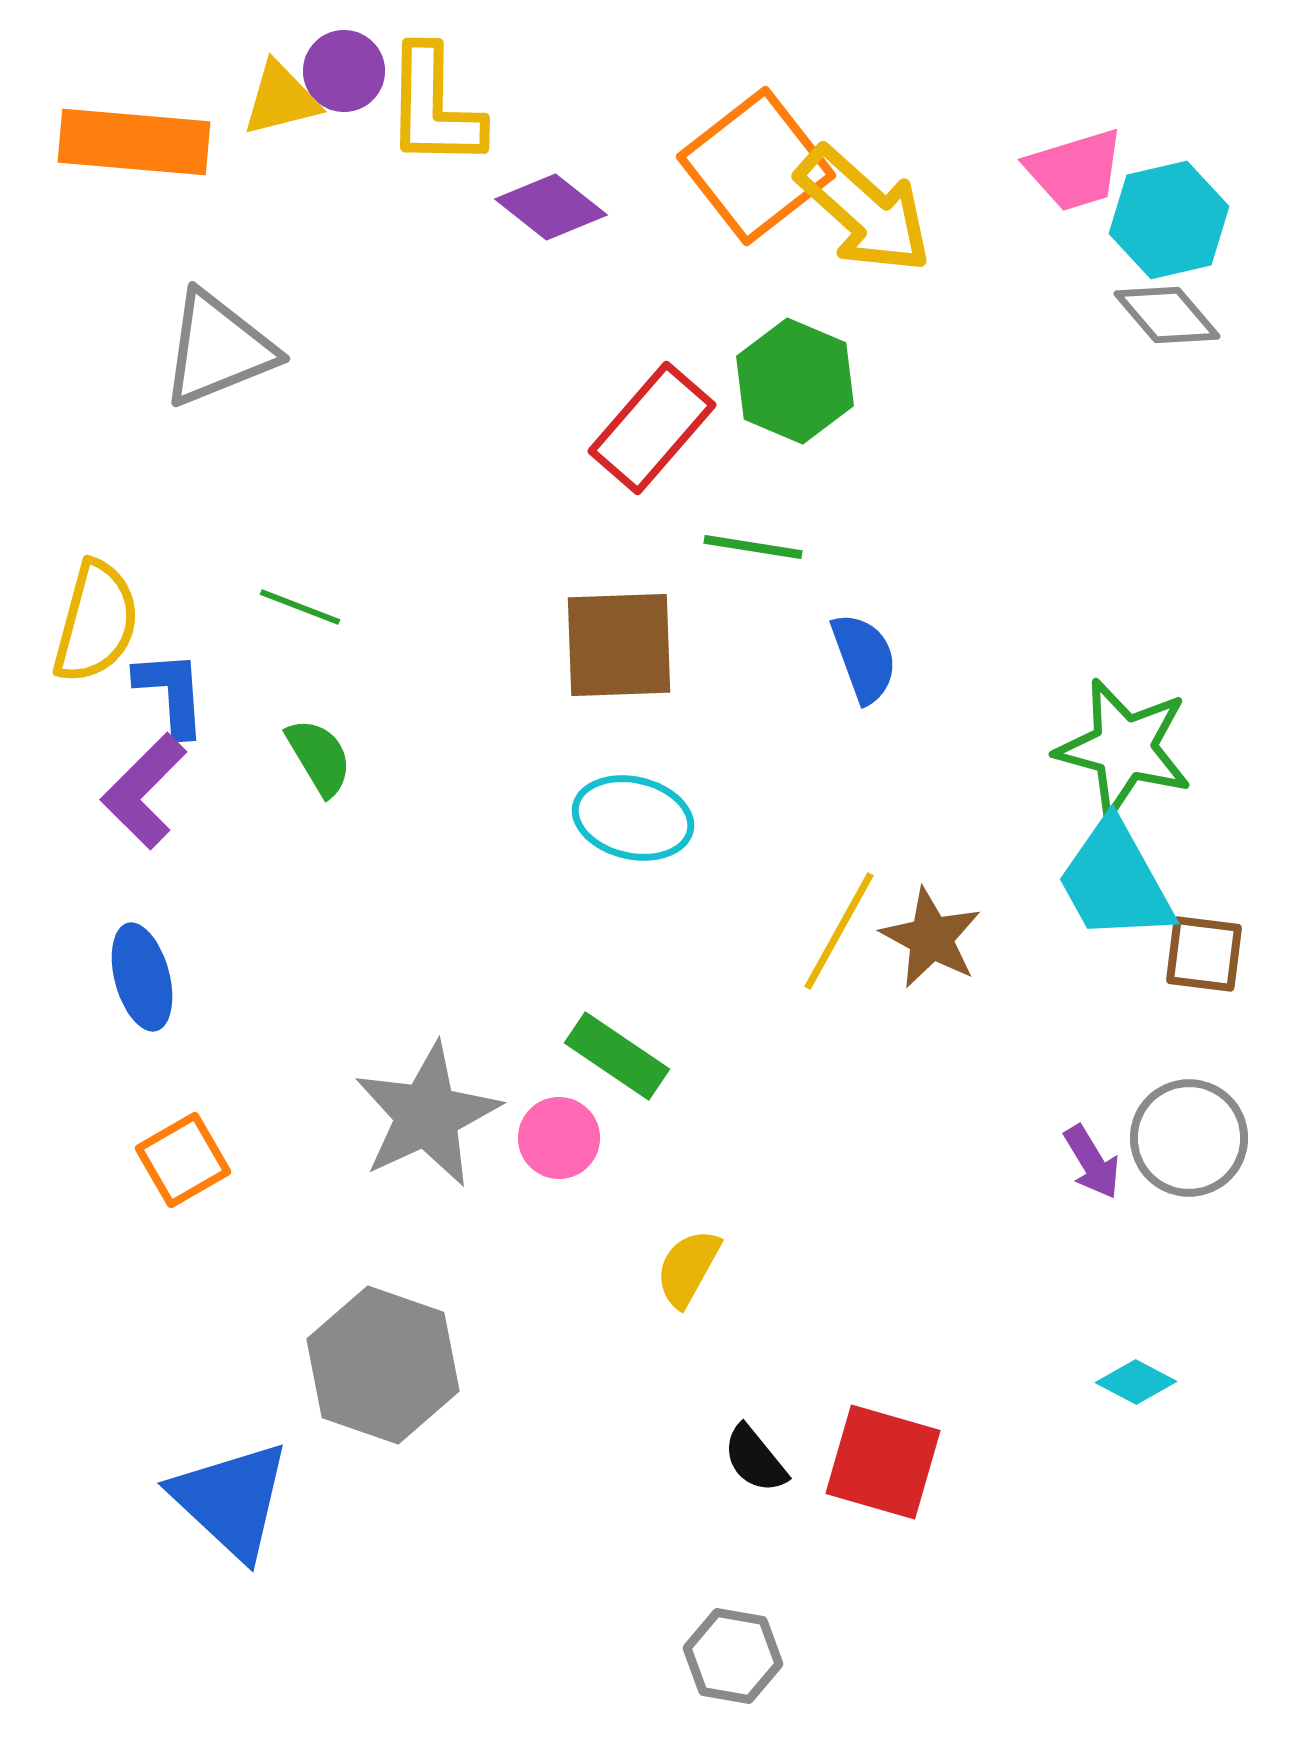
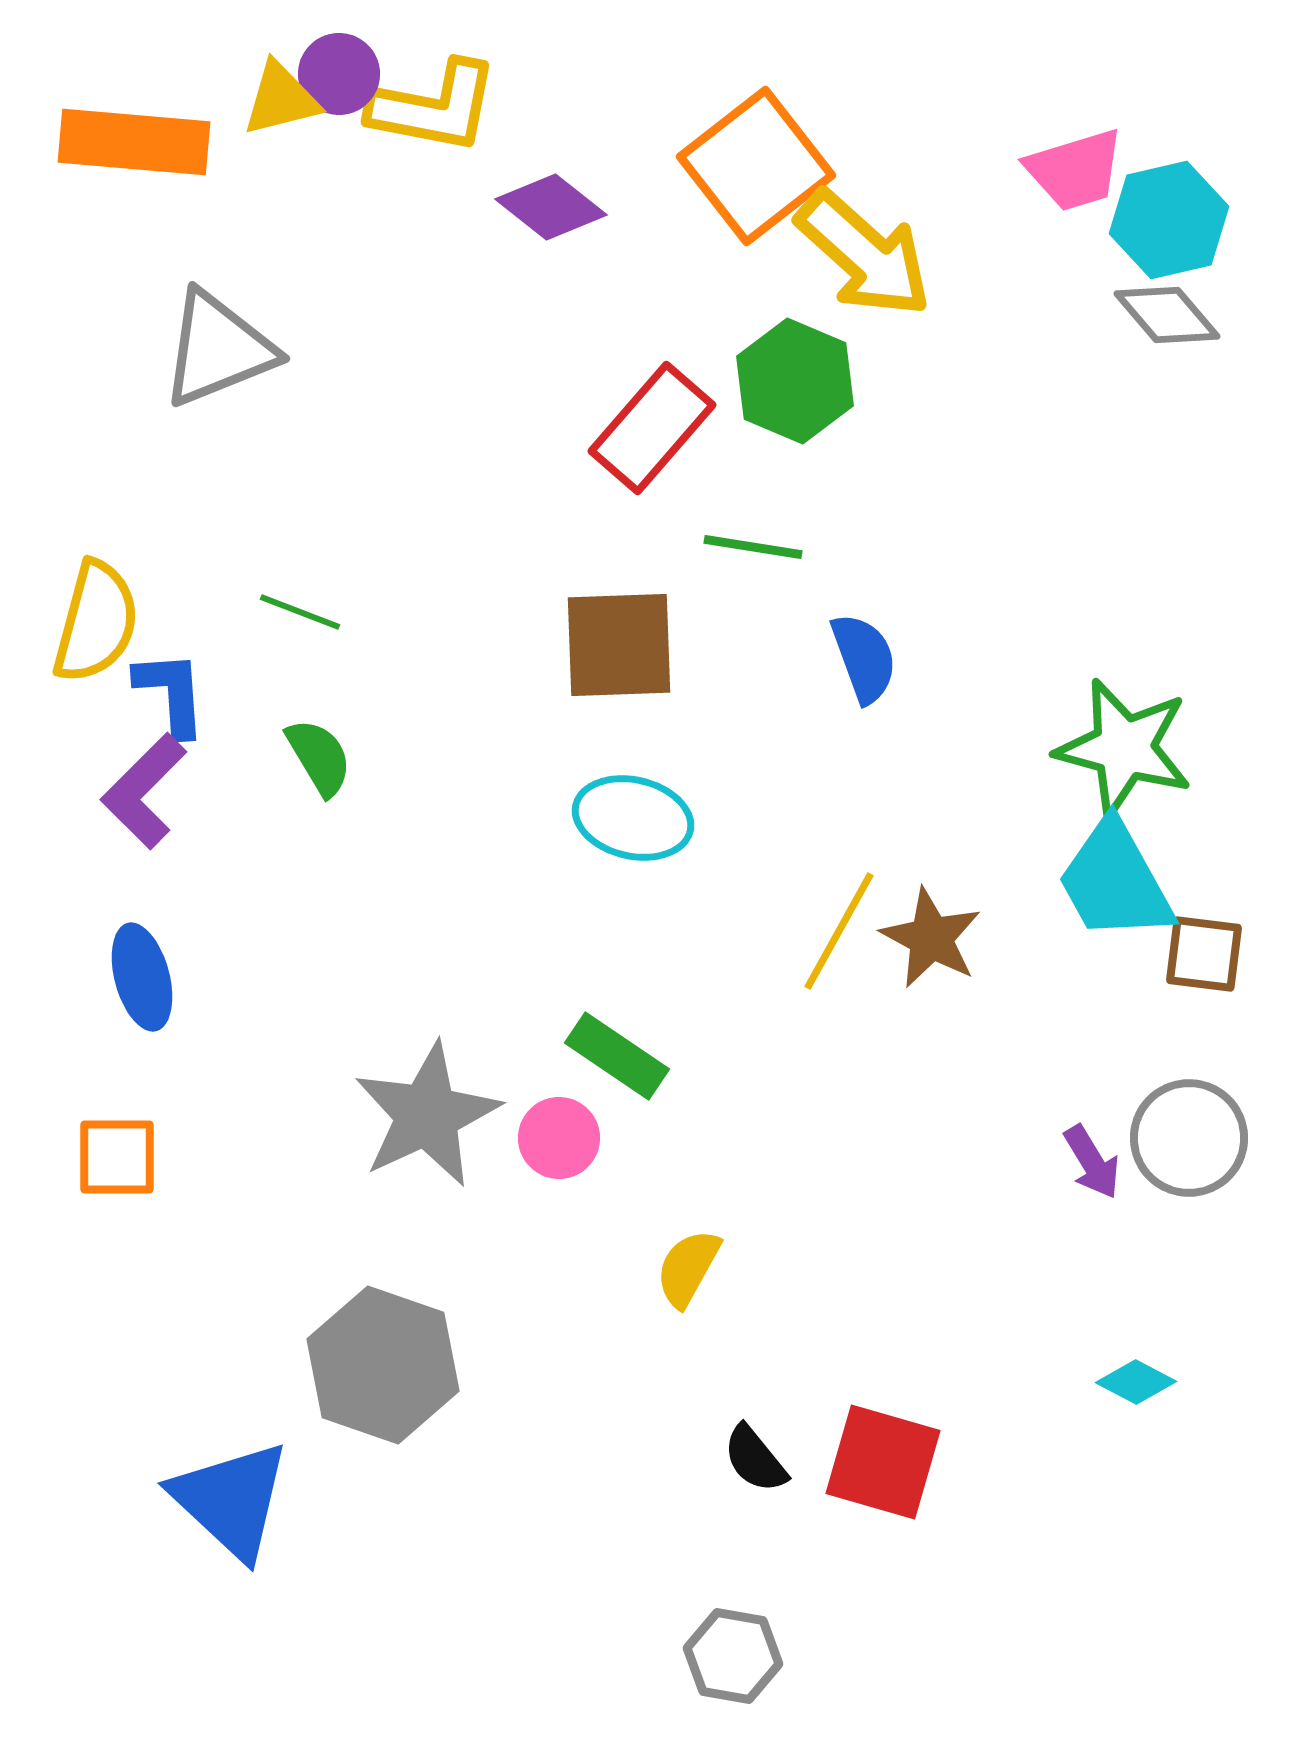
purple circle at (344, 71): moved 5 px left, 3 px down
yellow L-shape at (434, 107): rotated 80 degrees counterclockwise
yellow arrow at (864, 210): moved 44 px down
green line at (300, 607): moved 5 px down
orange square at (183, 1160): moved 66 px left, 3 px up; rotated 30 degrees clockwise
